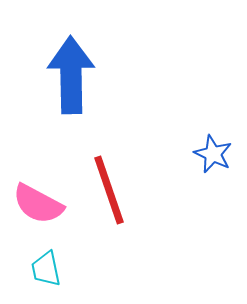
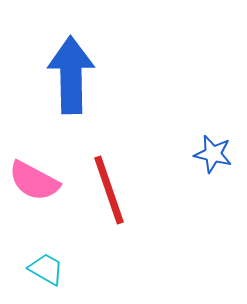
blue star: rotated 12 degrees counterclockwise
pink semicircle: moved 4 px left, 23 px up
cyan trapezoid: rotated 132 degrees clockwise
